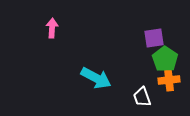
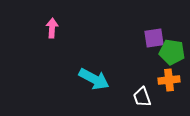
green pentagon: moved 7 px right, 7 px up; rotated 25 degrees counterclockwise
cyan arrow: moved 2 px left, 1 px down
